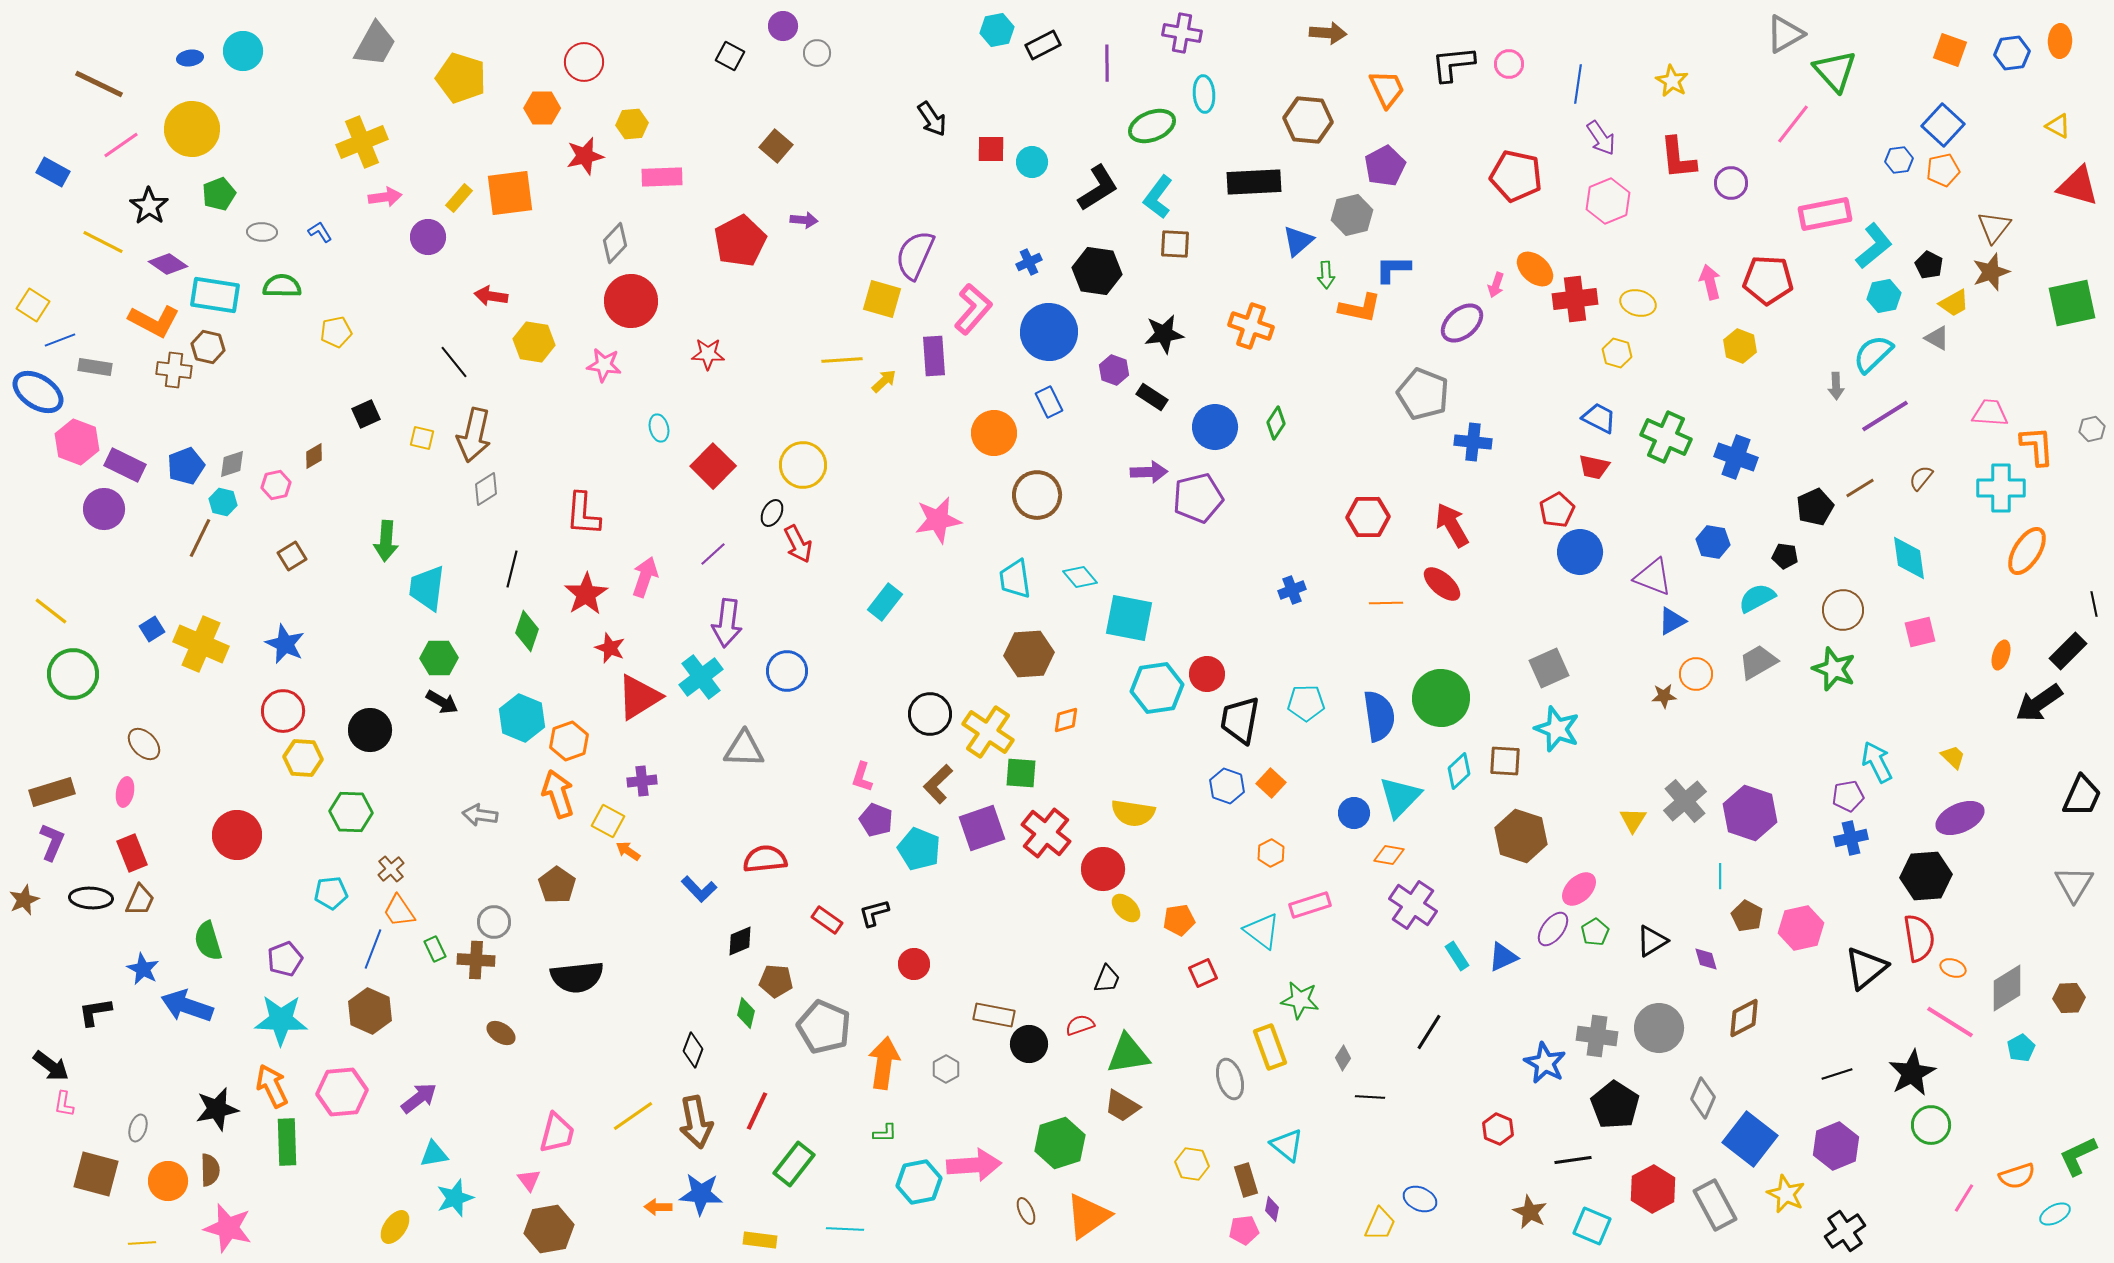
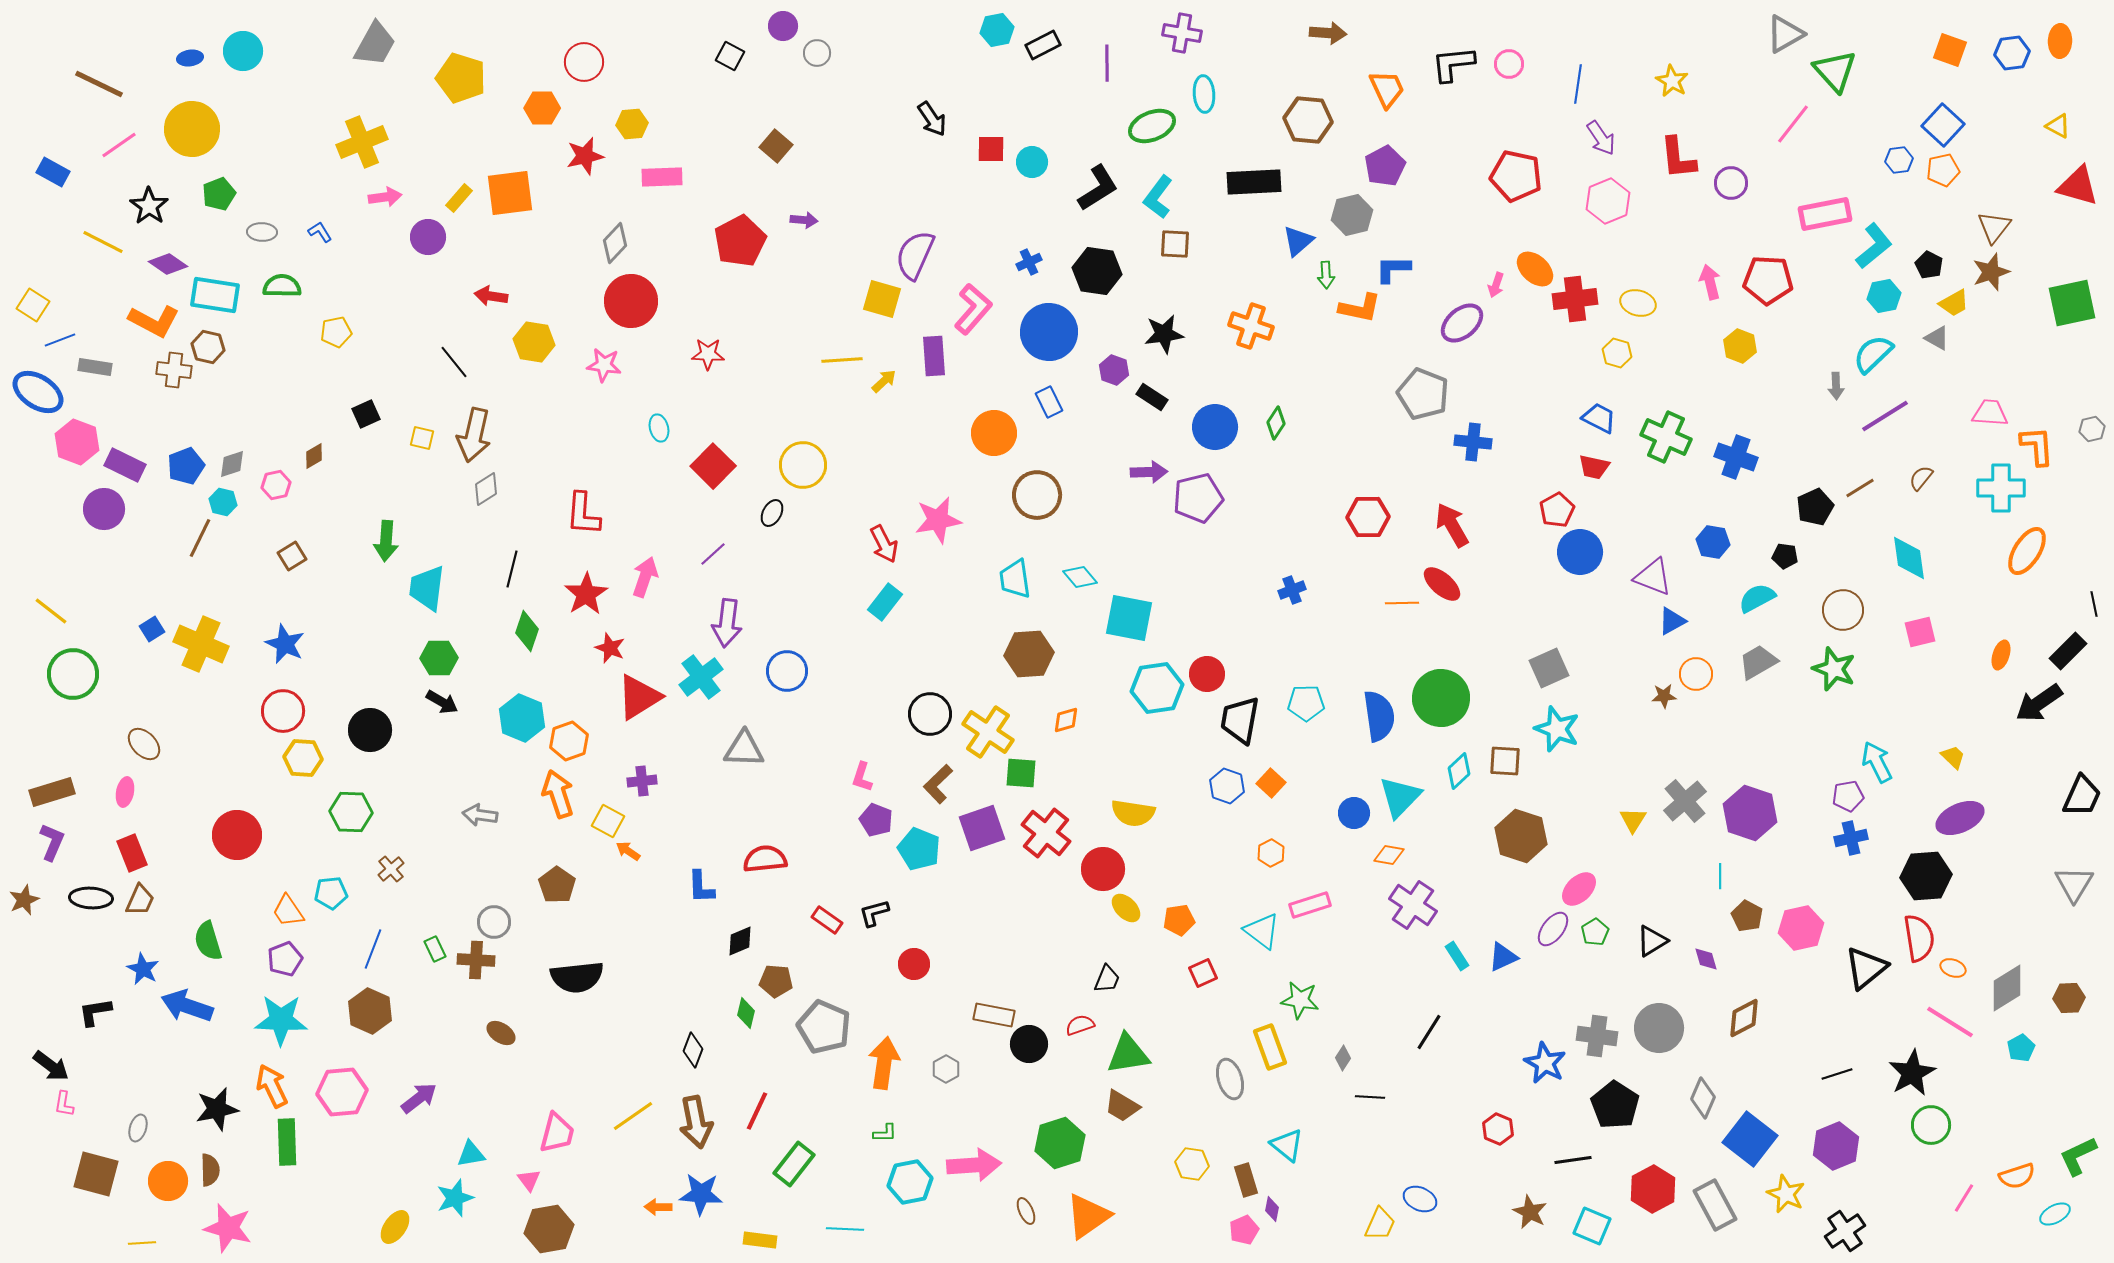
pink line at (121, 145): moved 2 px left
red arrow at (798, 544): moved 86 px right
orange line at (1386, 603): moved 16 px right
blue L-shape at (699, 889): moved 2 px right, 2 px up; rotated 42 degrees clockwise
orange trapezoid at (399, 911): moved 111 px left
cyan triangle at (434, 1154): moved 37 px right
cyan hexagon at (919, 1182): moved 9 px left
pink pentagon at (1244, 1230): rotated 16 degrees counterclockwise
